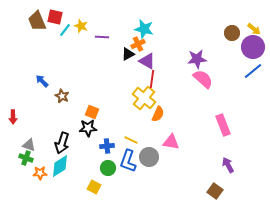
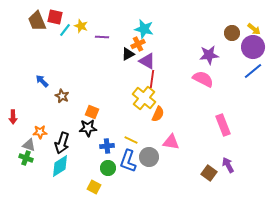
purple star: moved 12 px right, 4 px up
pink semicircle: rotated 15 degrees counterclockwise
orange star: moved 41 px up
brown square: moved 6 px left, 18 px up
